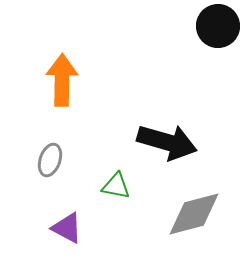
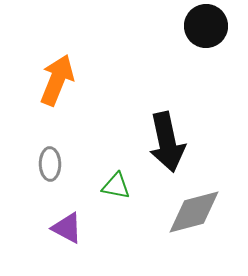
black circle: moved 12 px left
orange arrow: moved 5 px left; rotated 21 degrees clockwise
black arrow: rotated 62 degrees clockwise
gray ellipse: moved 4 px down; rotated 20 degrees counterclockwise
gray diamond: moved 2 px up
